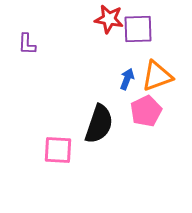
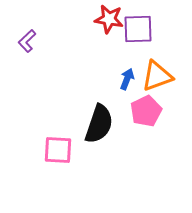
purple L-shape: moved 3 px up; rotated 45 degrees clockwise
